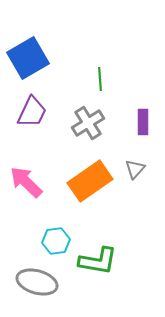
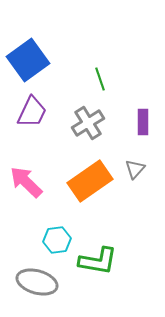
blue square: moved 2 px down; rotated 6 degrees counterclockwise
green line: rotated 15 degrees counterclockwise
cyan hexagon: moved 1 px right, 1 px up
